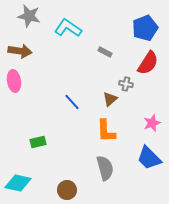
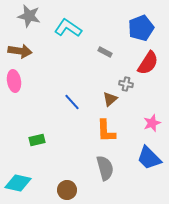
blue pentagon: moved 4 px left
green rectangle: moved 1 px left, 2 px up
